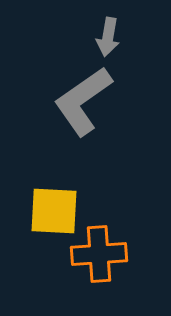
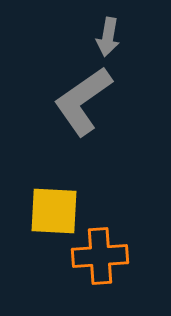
orange cross: moved 1 px right, 2 px down
